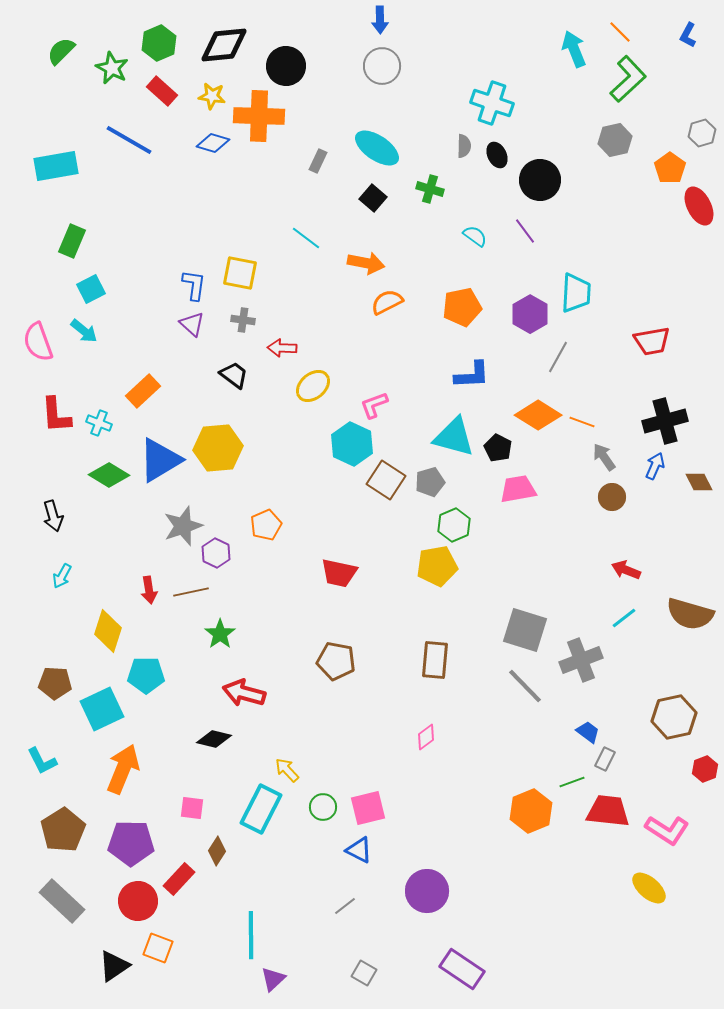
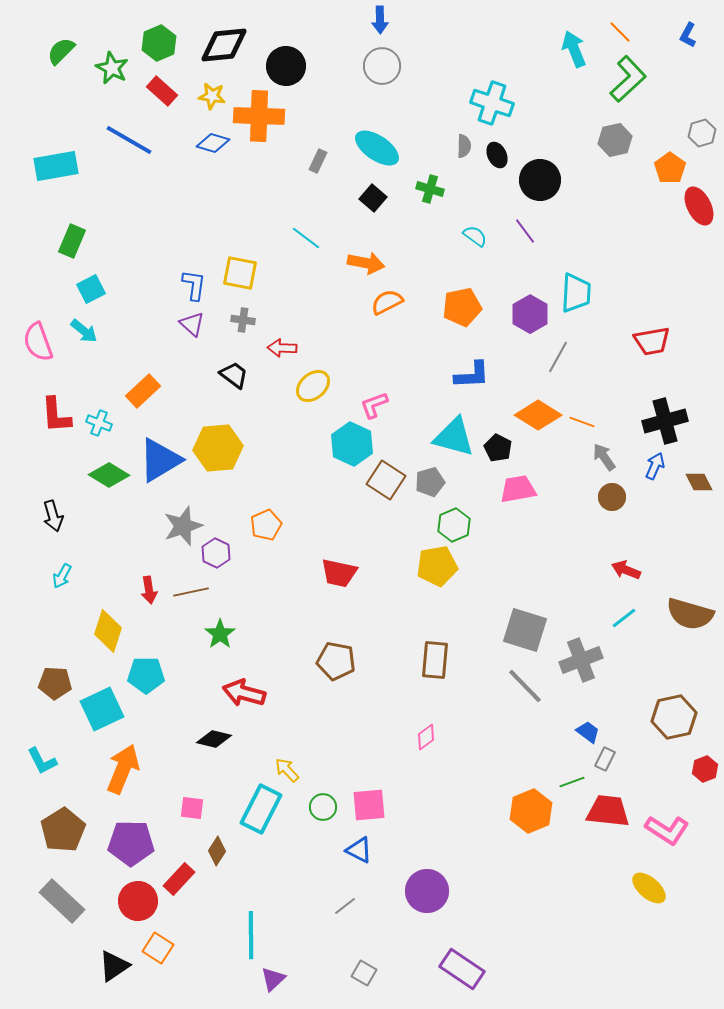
pink square at (368, 808): moved 1 px right, 3 px up; rotated 9 degrees clockwise
orange square at (158, 948): rotated 12 degrees clockwise
